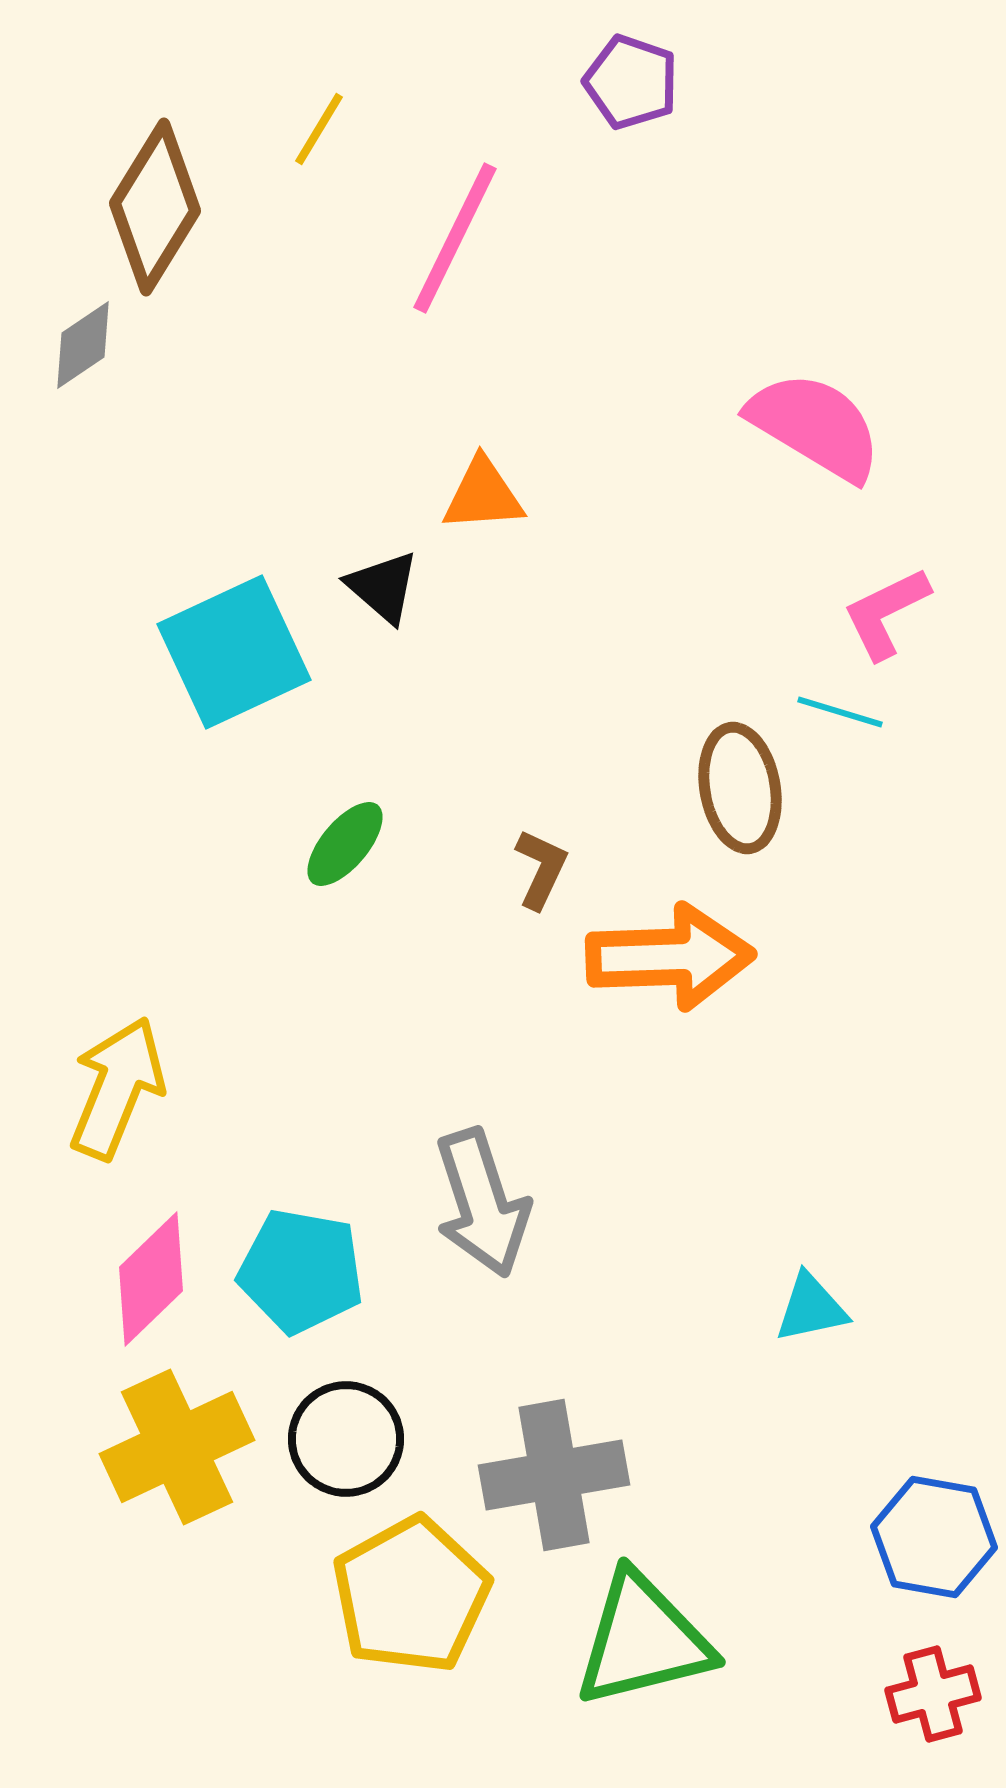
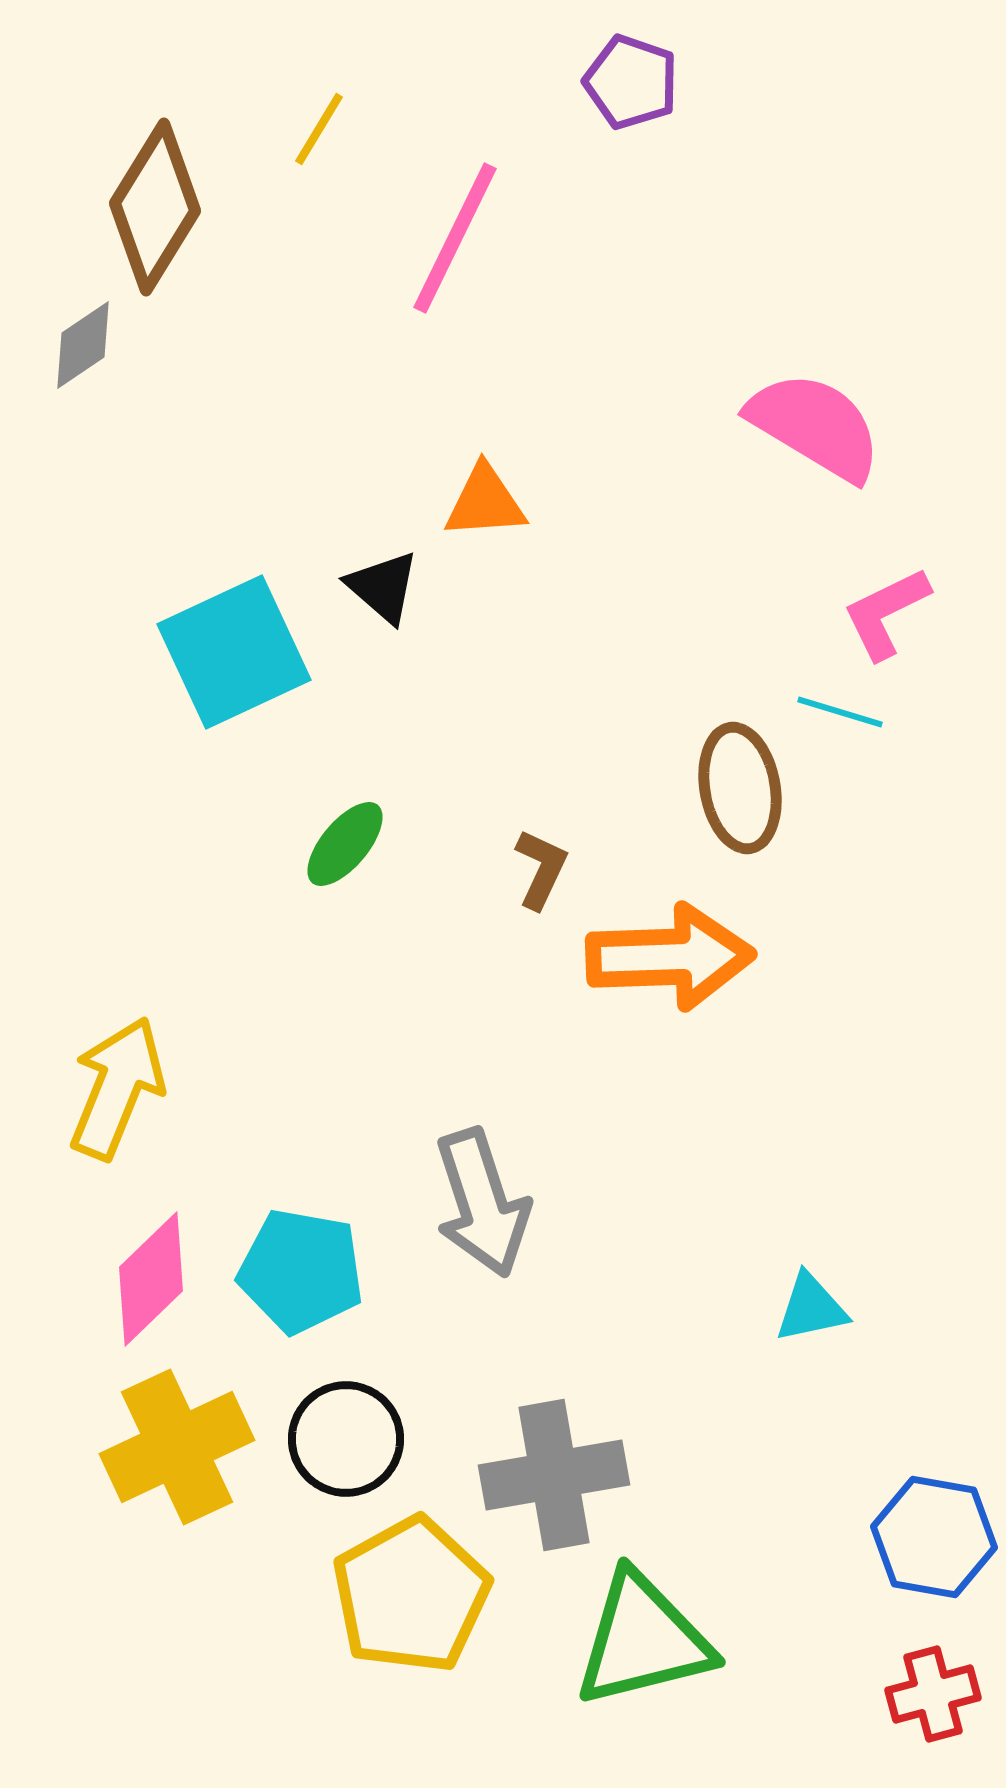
orange triangle: moved 2 px right, 7 px down
